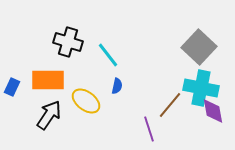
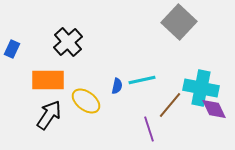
black cross: rotated 32 degrees clockwise
gray square: moved 20 px left, 25 px up
cyan line: moved 34 px right, 25 px down; rotated 64 degrees counterclockwise
blue rectangle: moved 38 px up
purple diamond: moved 1 px right, 2 px up; rotated 16 degrees counterclockwise
